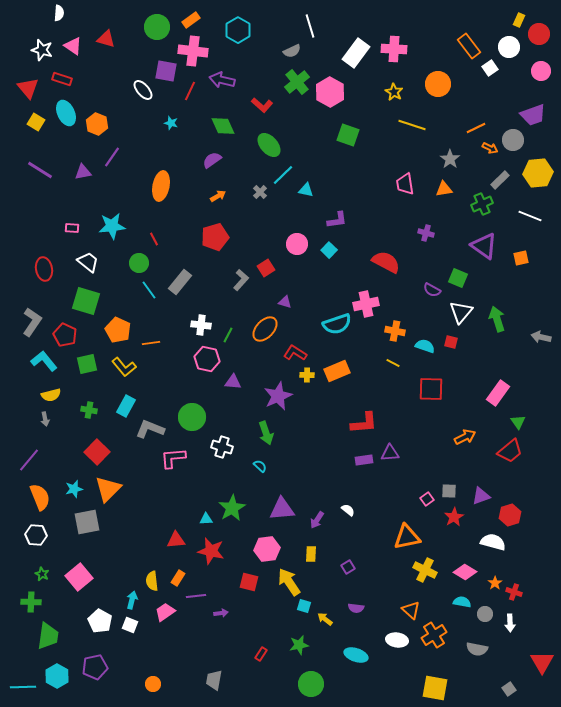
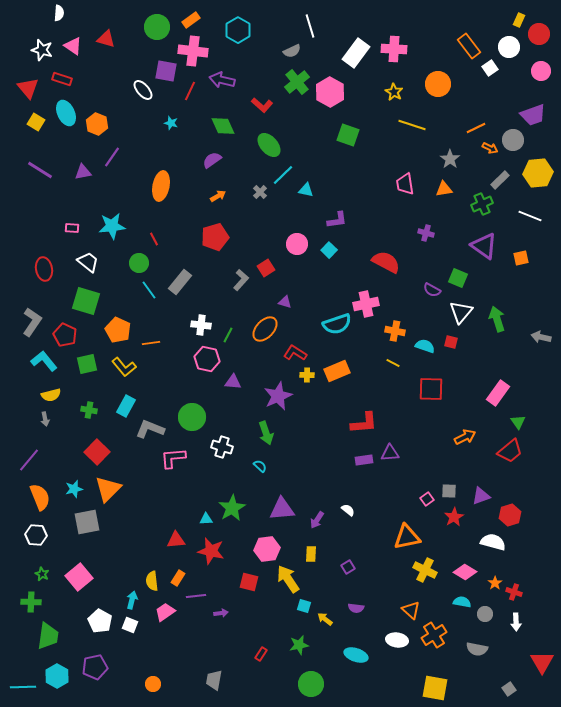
yellow arrow at (289, 582): moved 1 px left, 3 px up
white arrow at (510, 623): moved 6 px right, 1 px up
